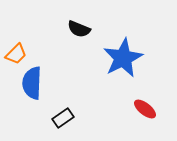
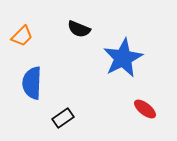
orange trapezoid: moved 6 px right, 18 px up
